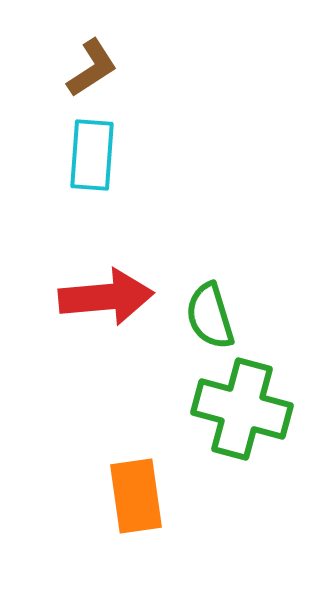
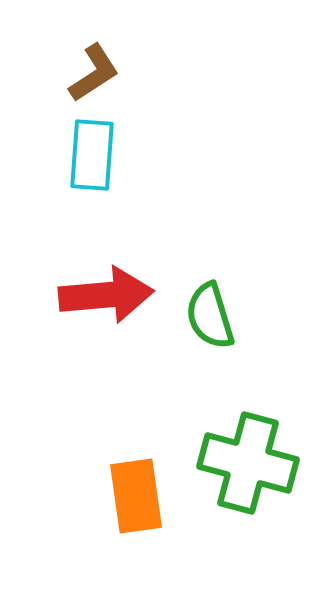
brown L-shape: moved 2 px right, 5 px down
red arrow: moved 2 px up
green cross: moved 6 px right, 54 px down
